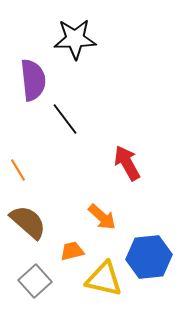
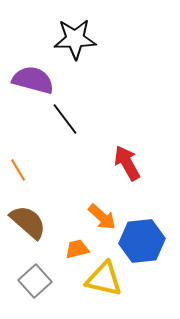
purple semicircle: rotated 69 degrees counterclockwise
orange trapezoid: moved 5 px right, 2 px up
blue hexagon: moved 7 px left, 16 px up
